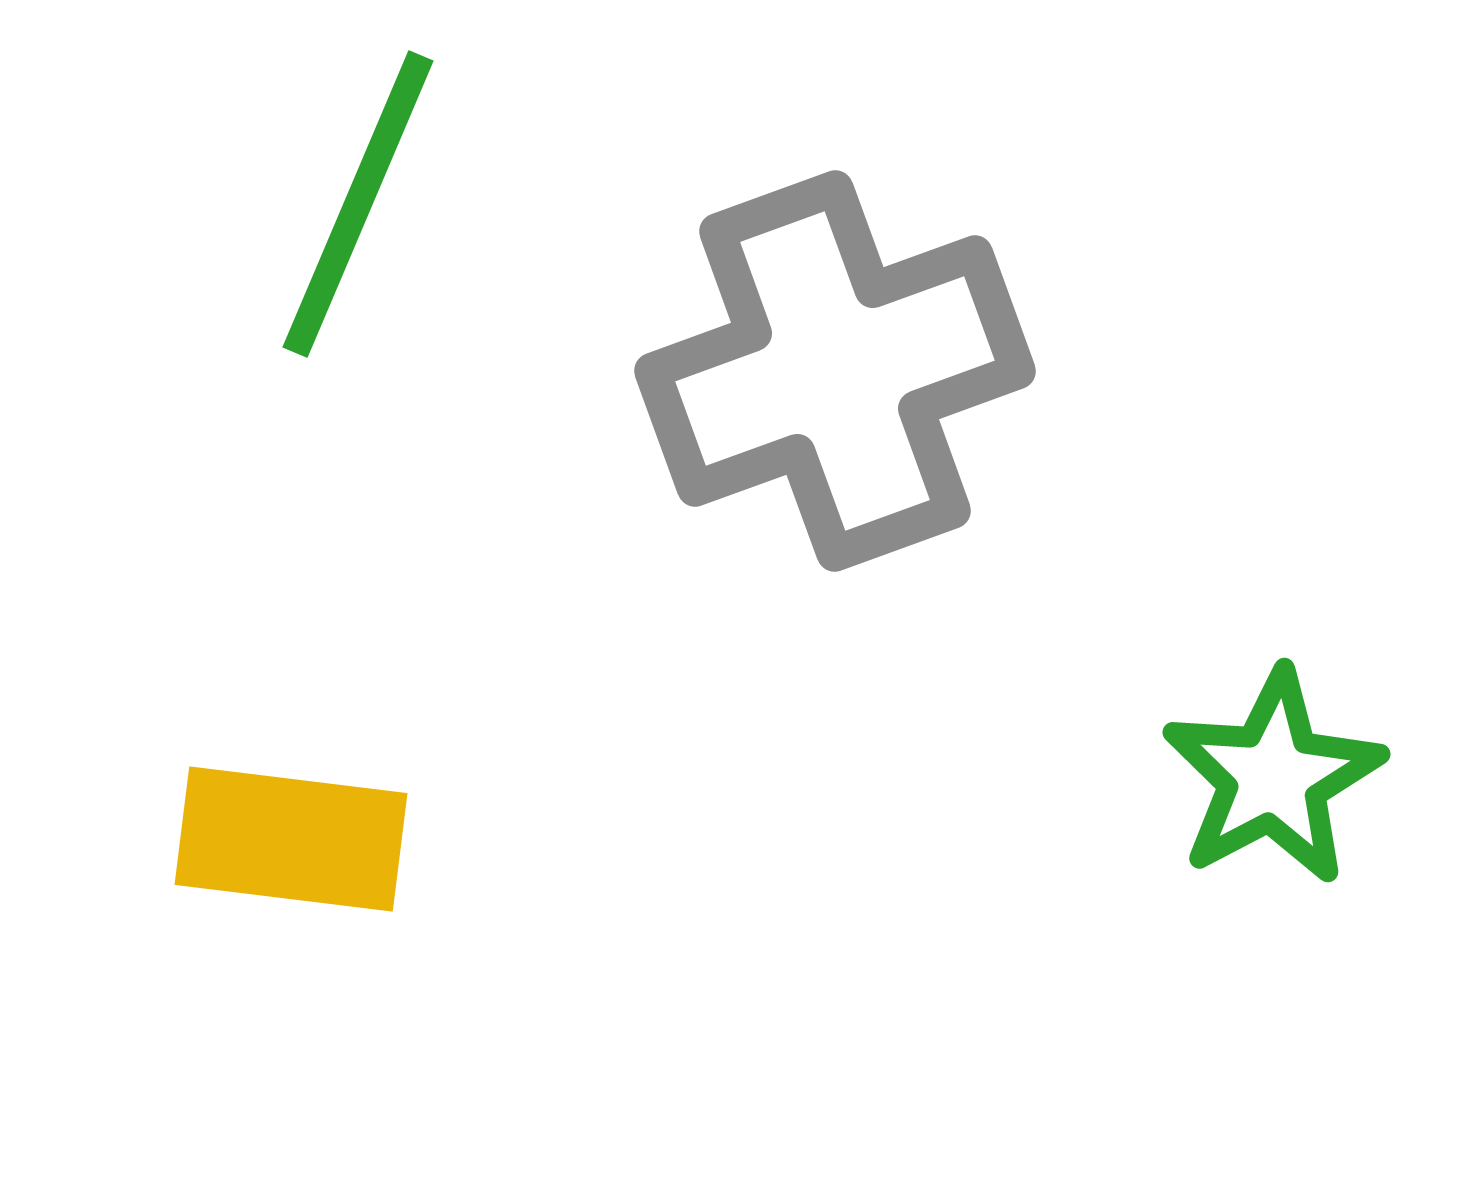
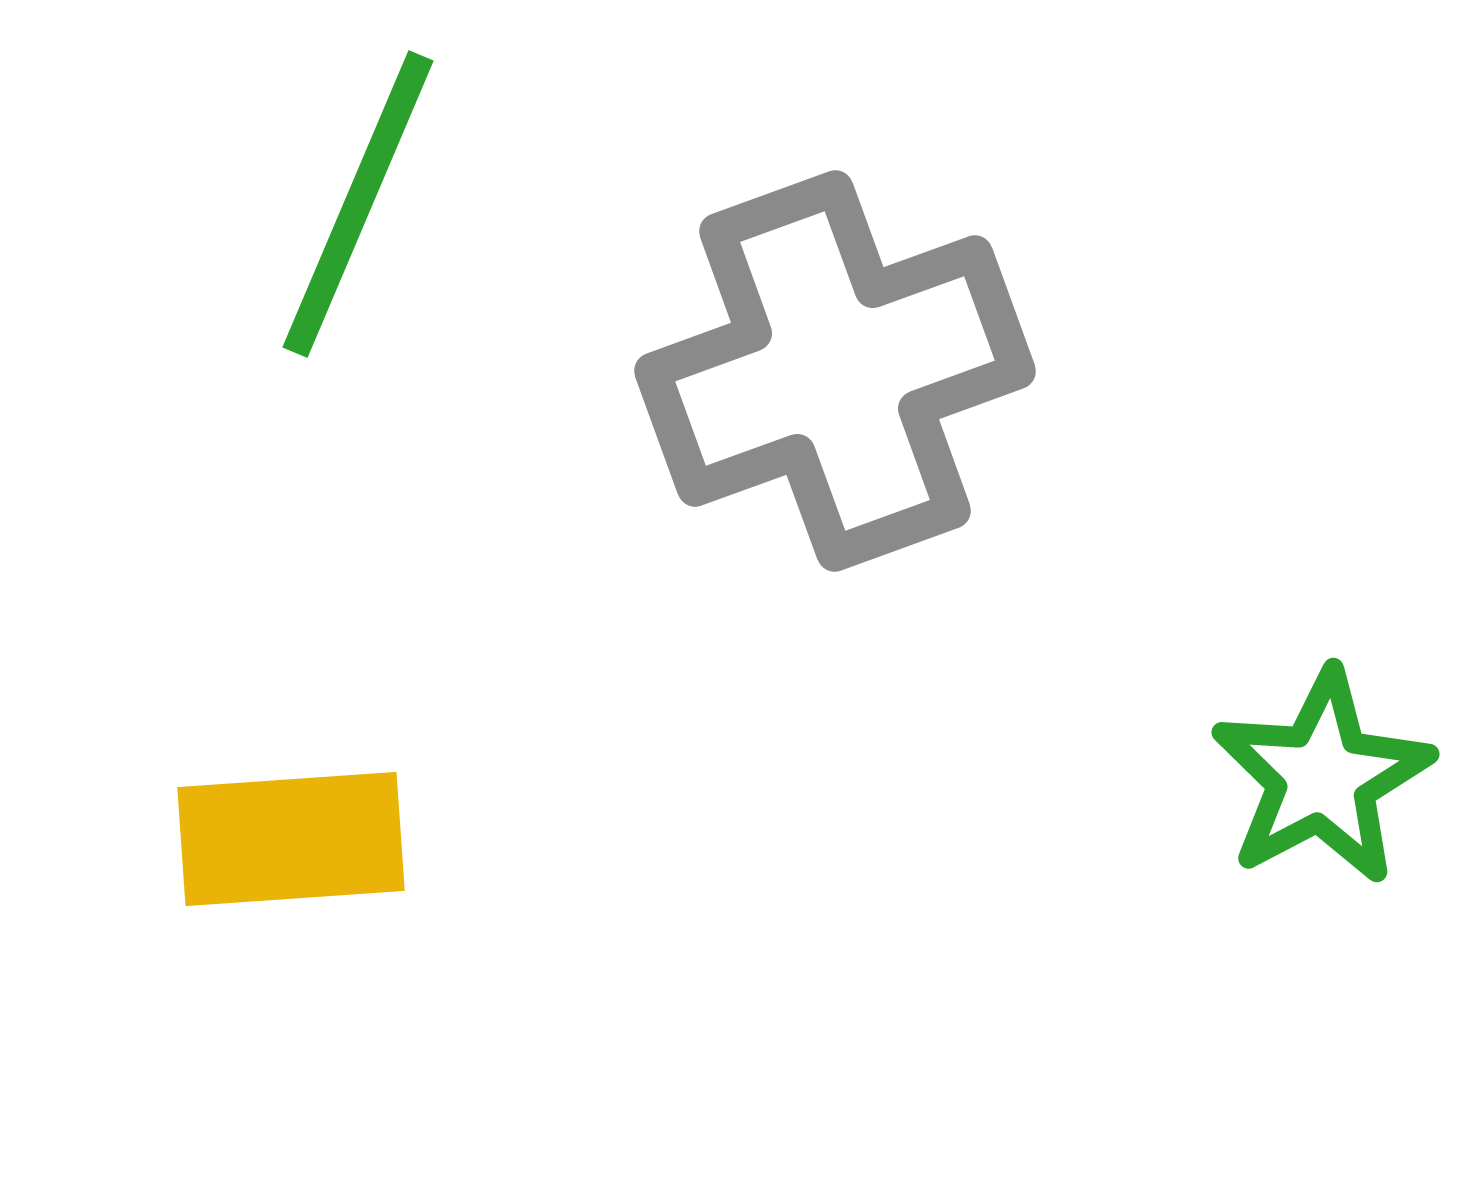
green star: moved 49 px right
yellow rectangle: rotated 11 degrees counterclockwise
